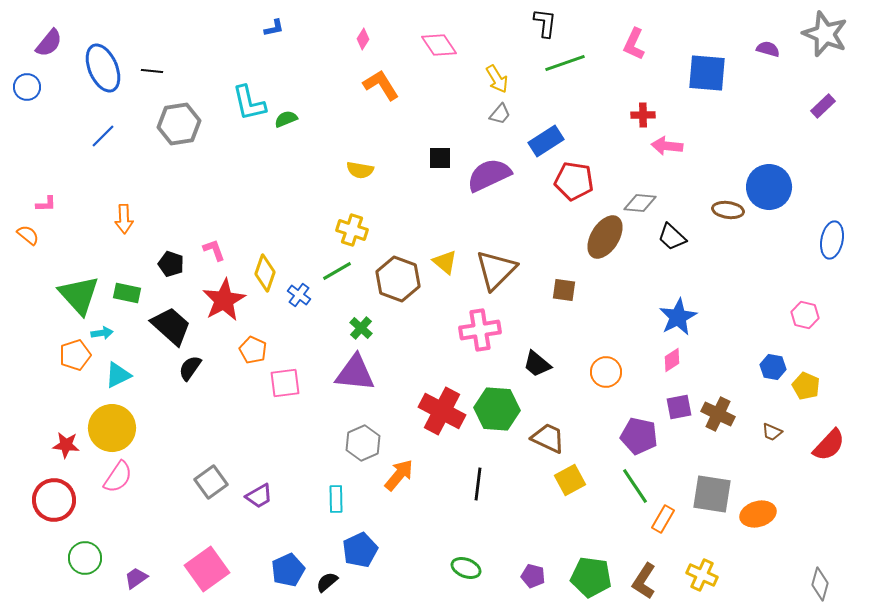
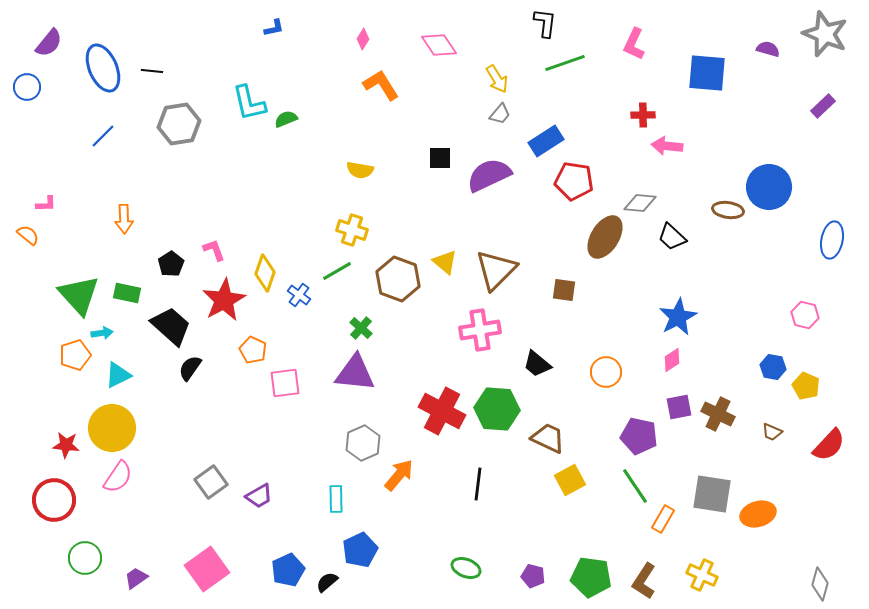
black pentagon at (171, 264): rotated 20 degrees clockwise
